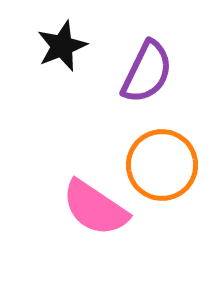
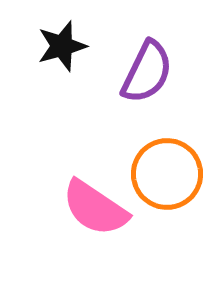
black star: rotated 6 degrees clockwise
orange circle: moved 5 px right, 9 px down
